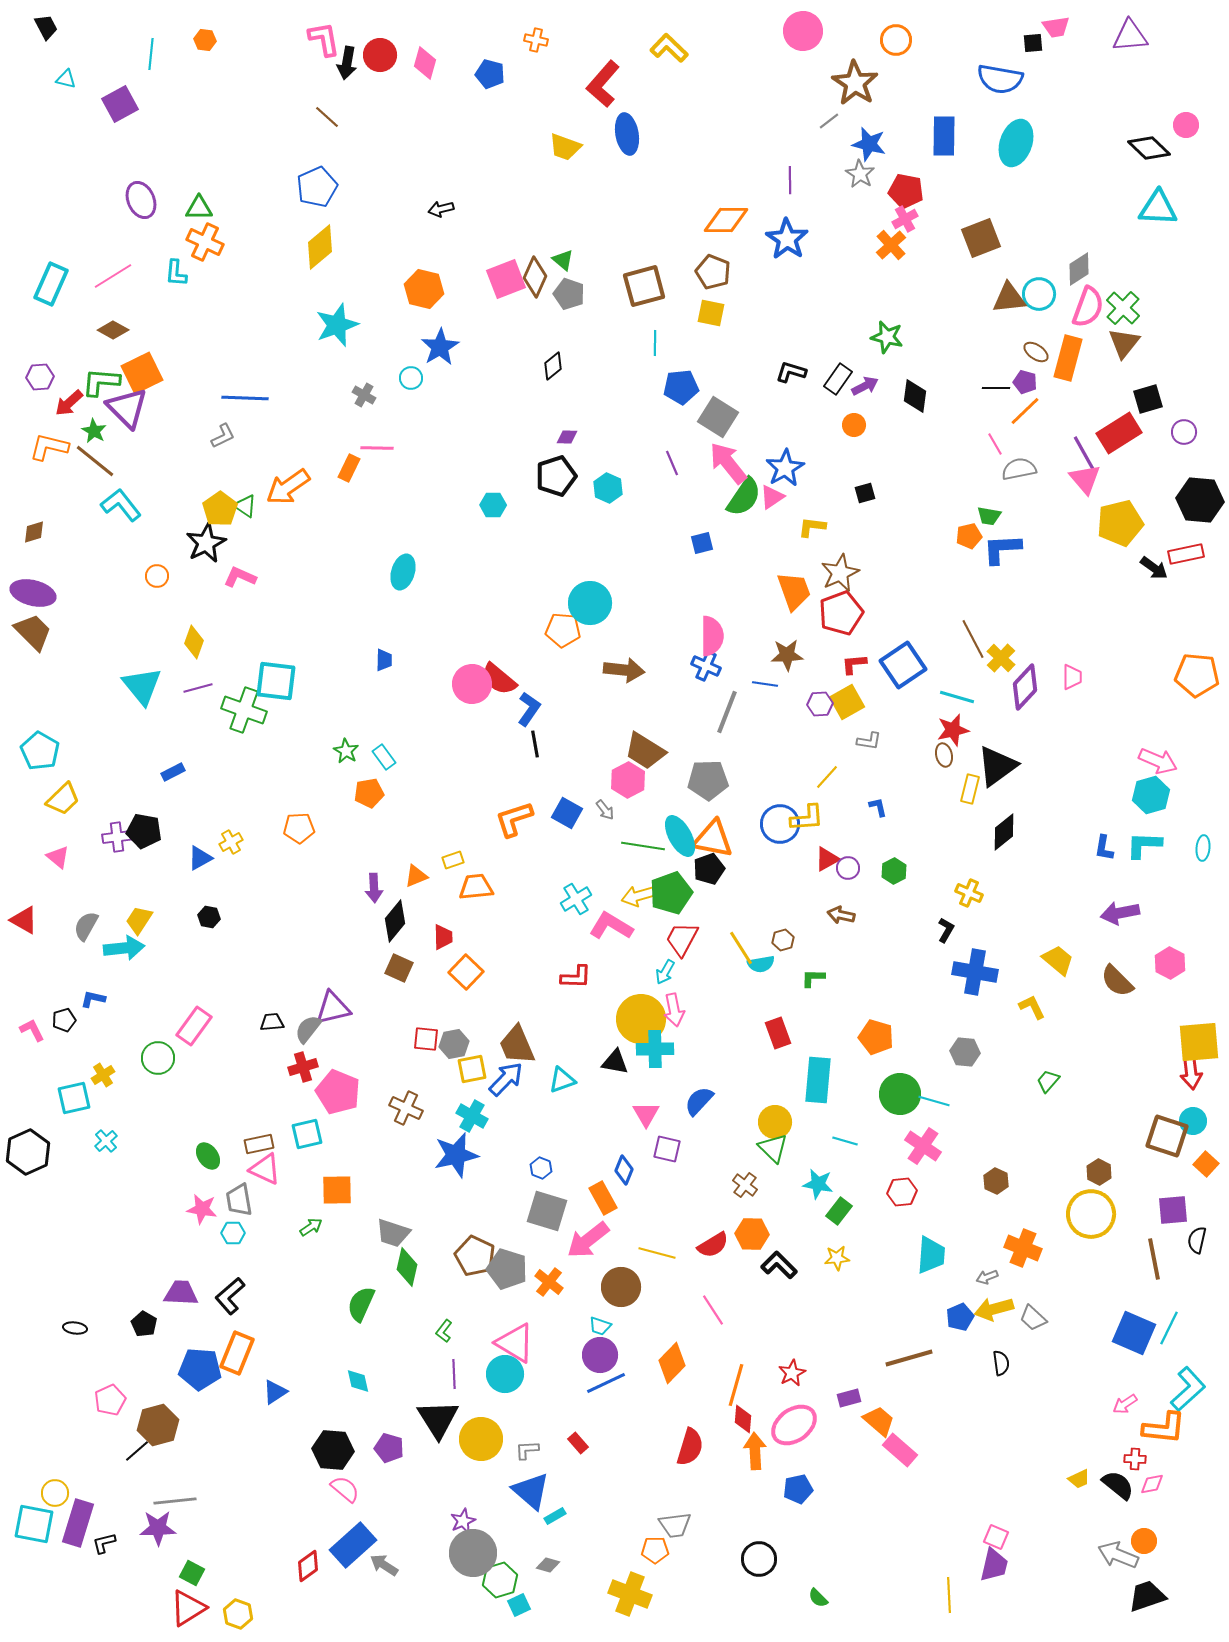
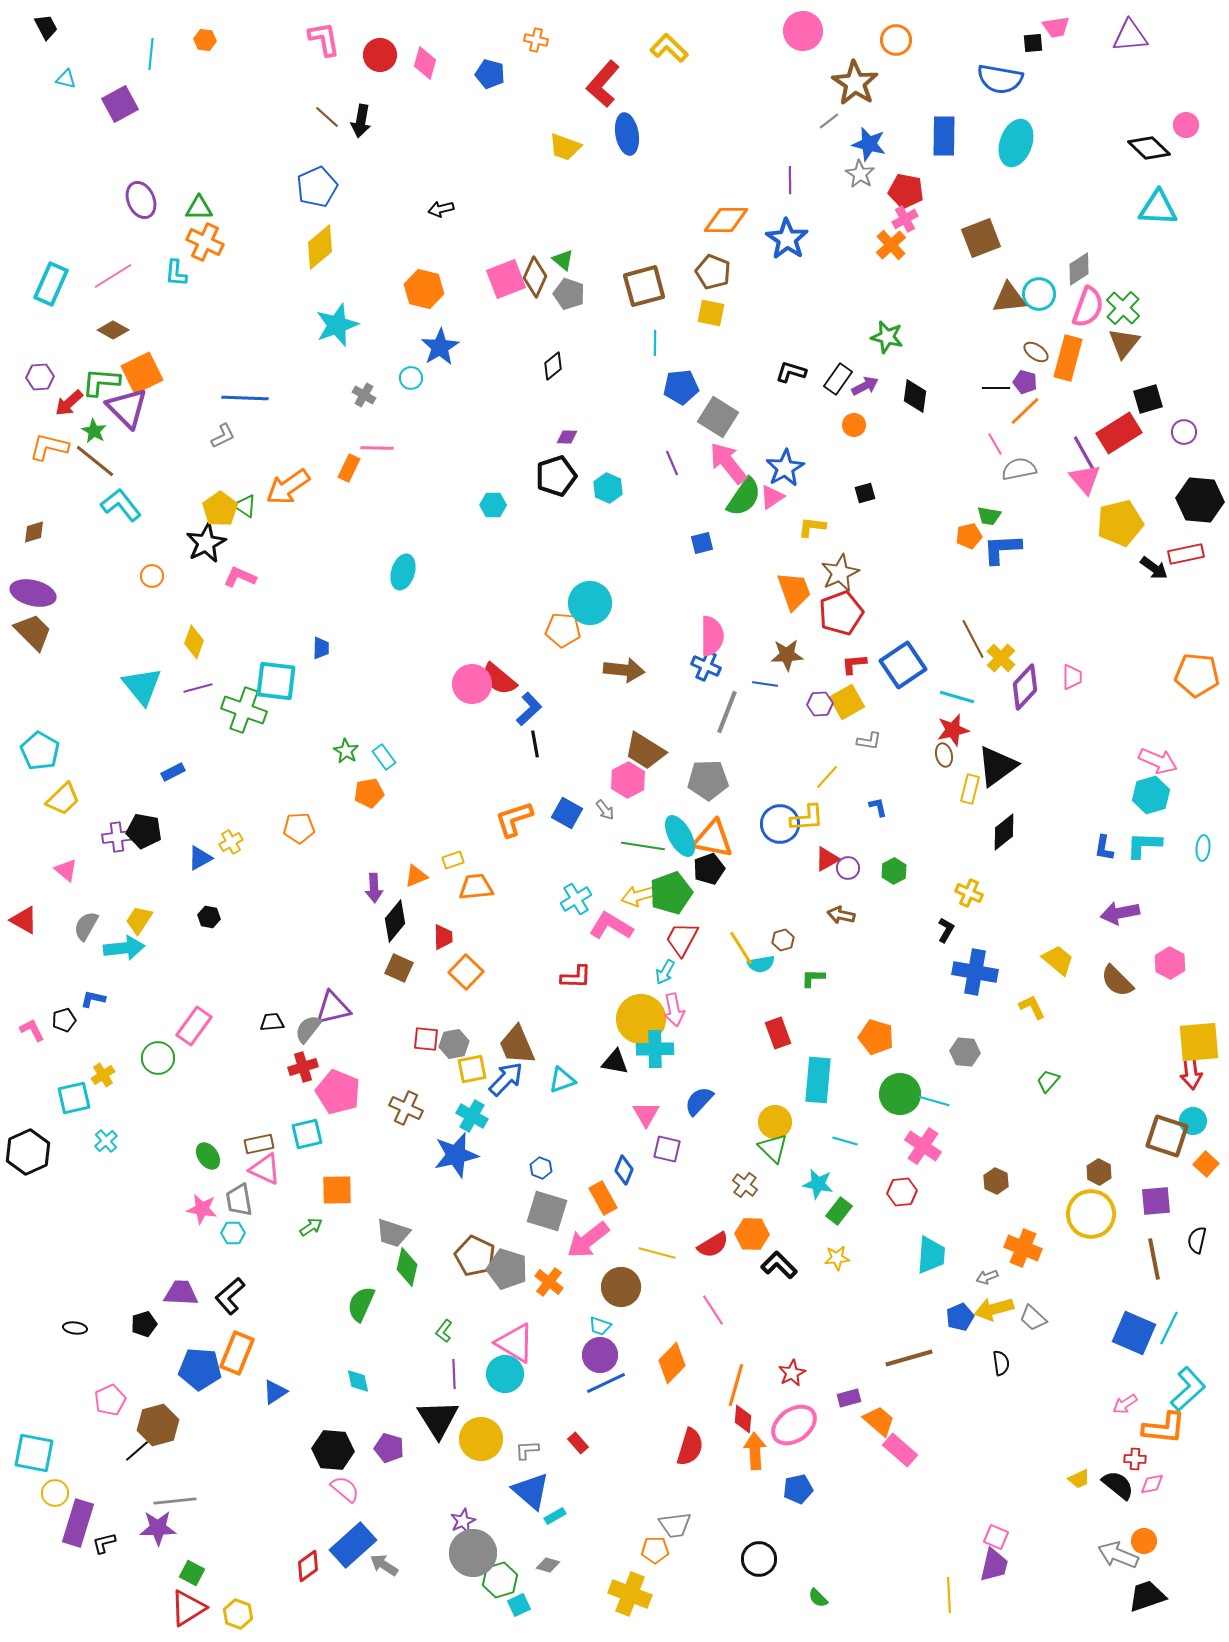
black arrow at (347, 63): moved 14 px right, 58 px down
orange circle at (157, 576): moved 5 px left
blue trapezoid at (384, 660): moved 63 px left, 12 px up
blue L-shape at (529, 709): rotated 12 degrees clockwise
pink triangle at (58, 857): moved 8 px right, 13 px down
purple square at (1173, 1210): moved 17 px left, 9 px up
black pentagon at (144, 1324): rotated 25 degrees clockwise
cyan square at (34, 1524): moved 71 px up
